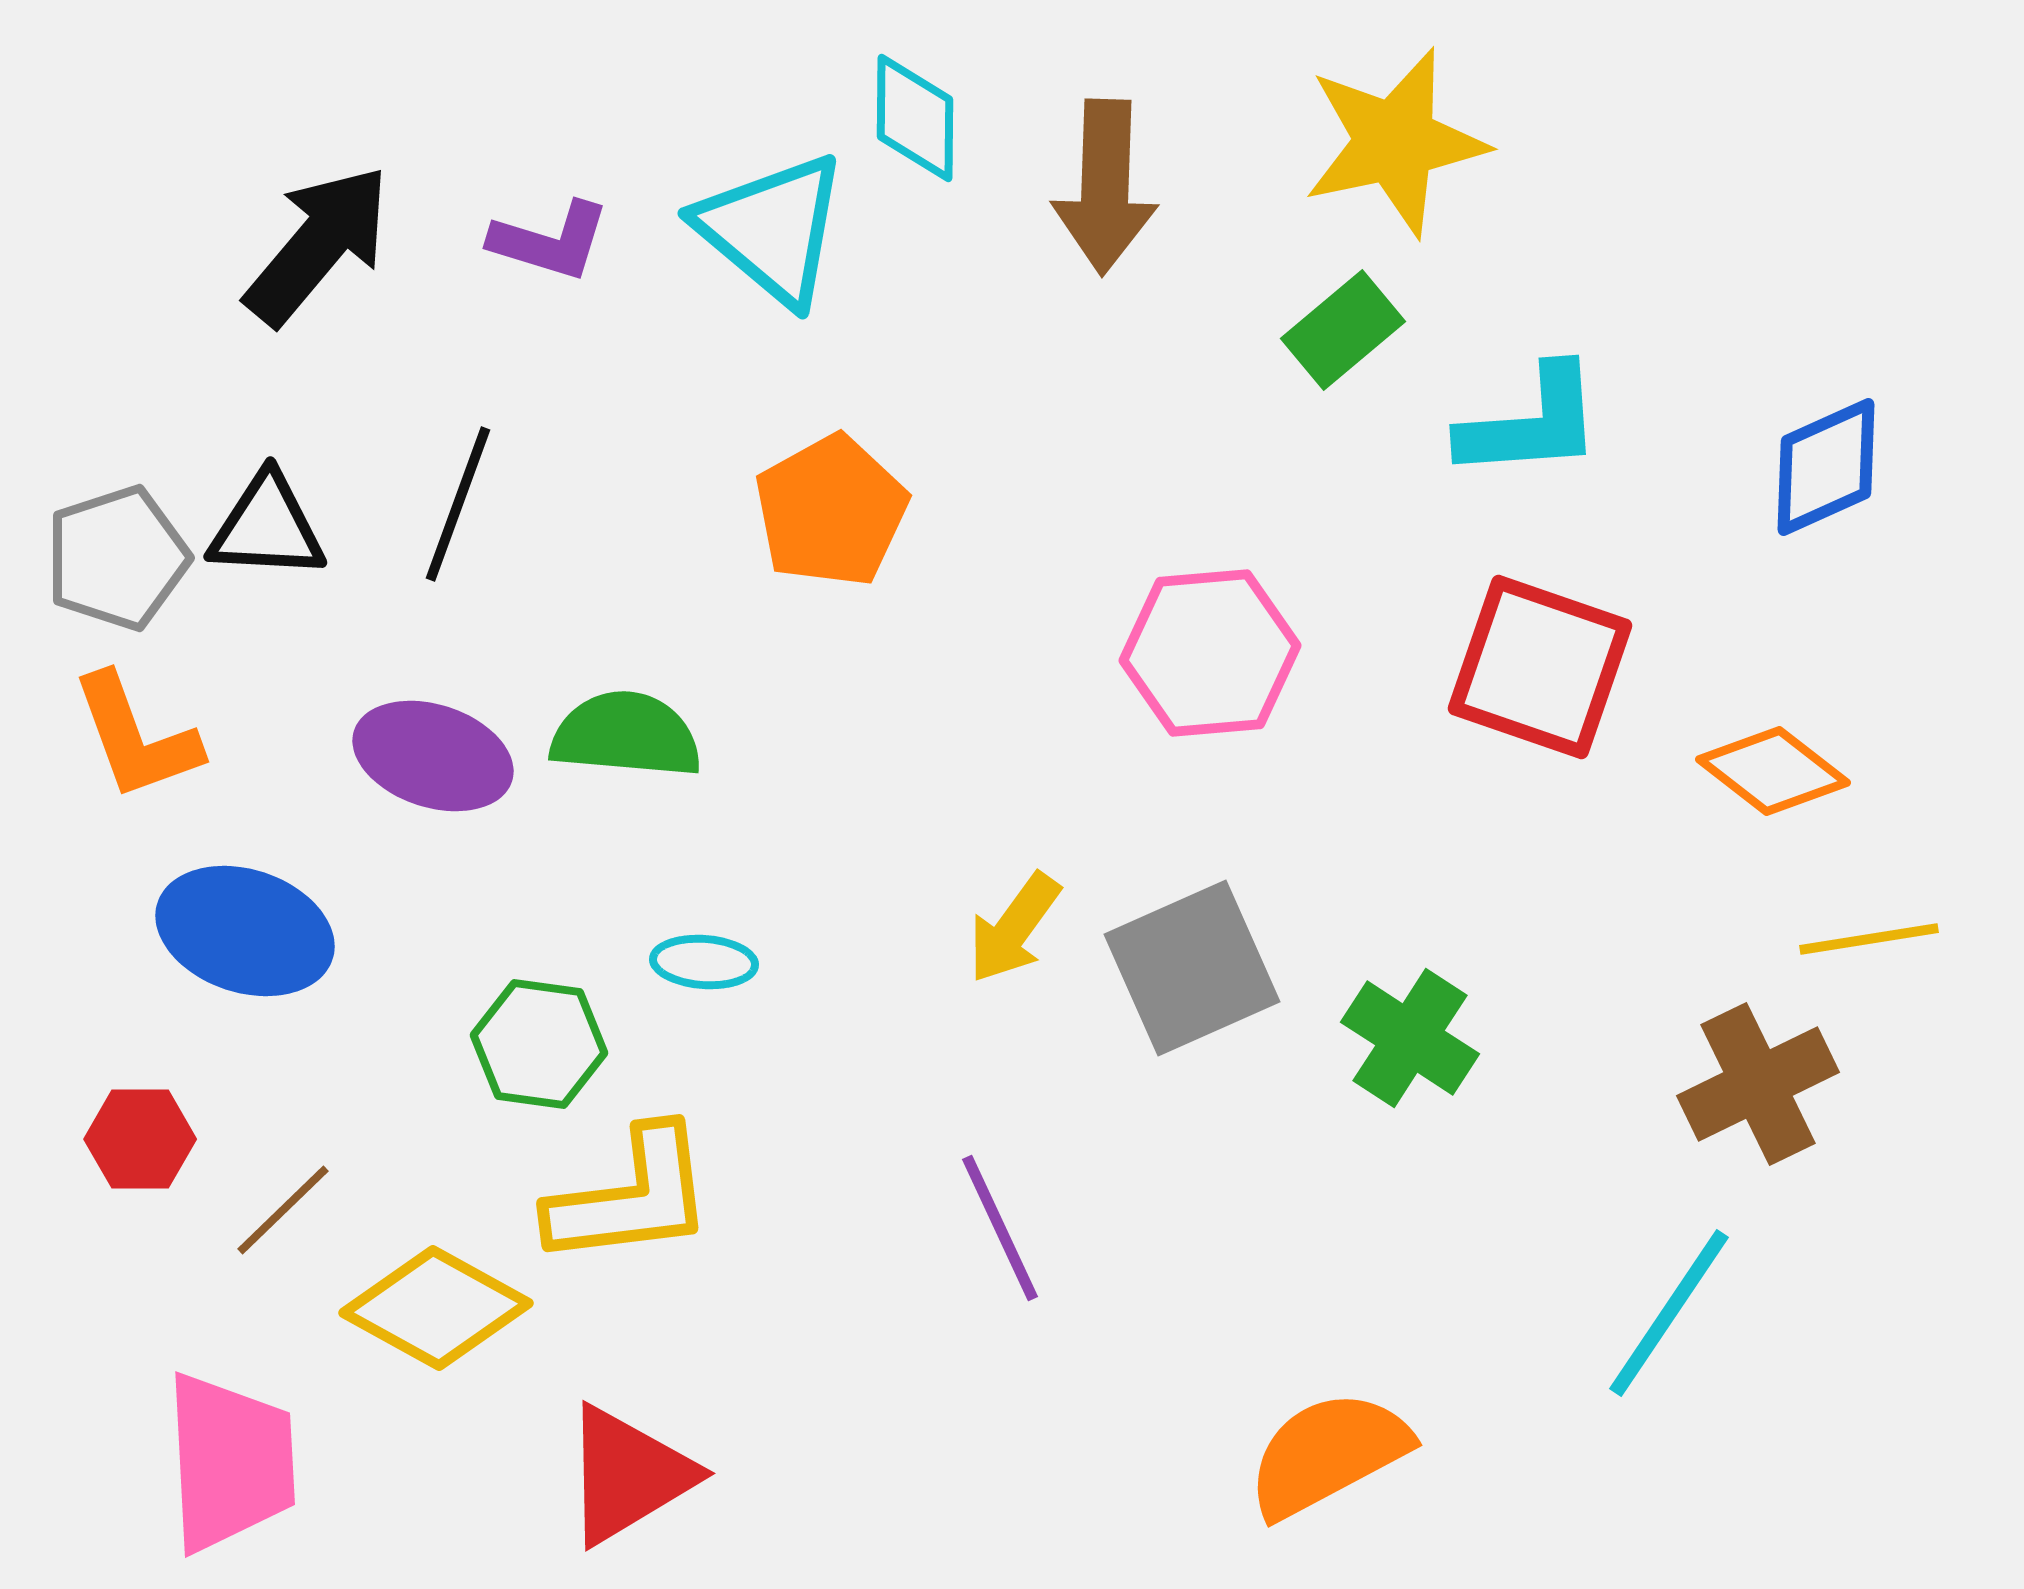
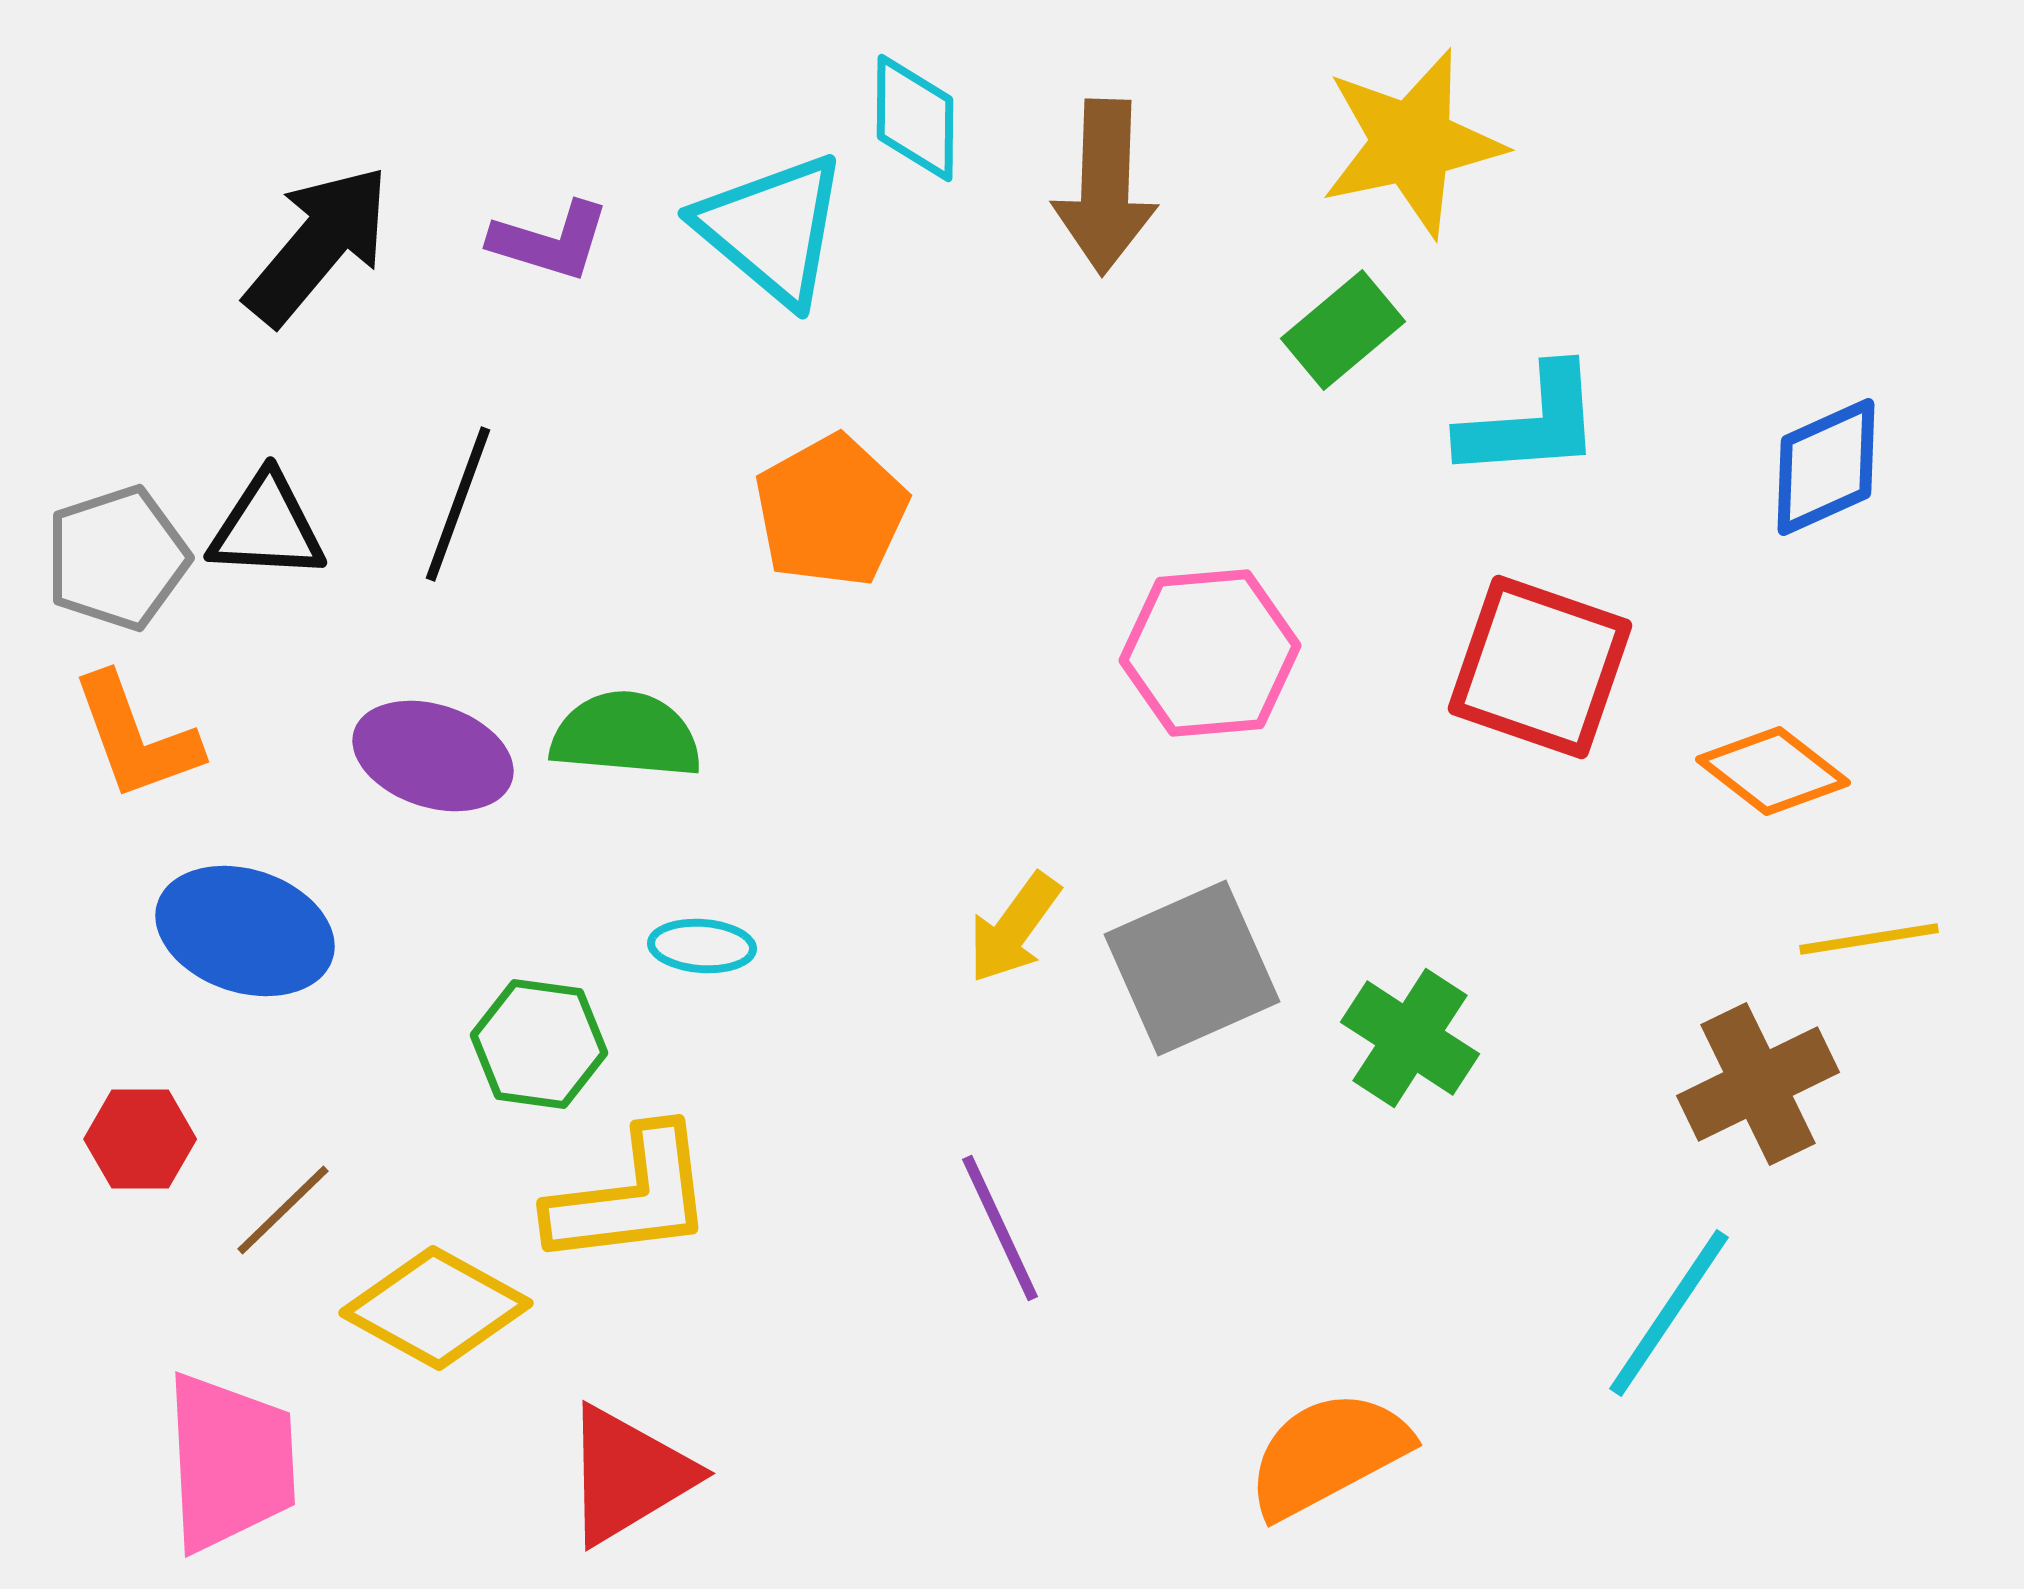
yellow star: moved 17 px right, 1 px down
cyan ellipse: moved 2 px left, 16 px up
